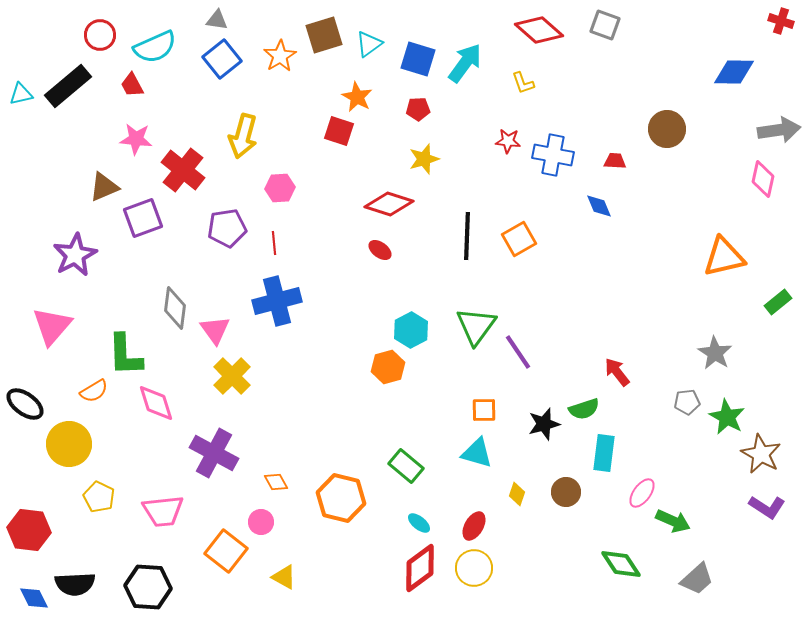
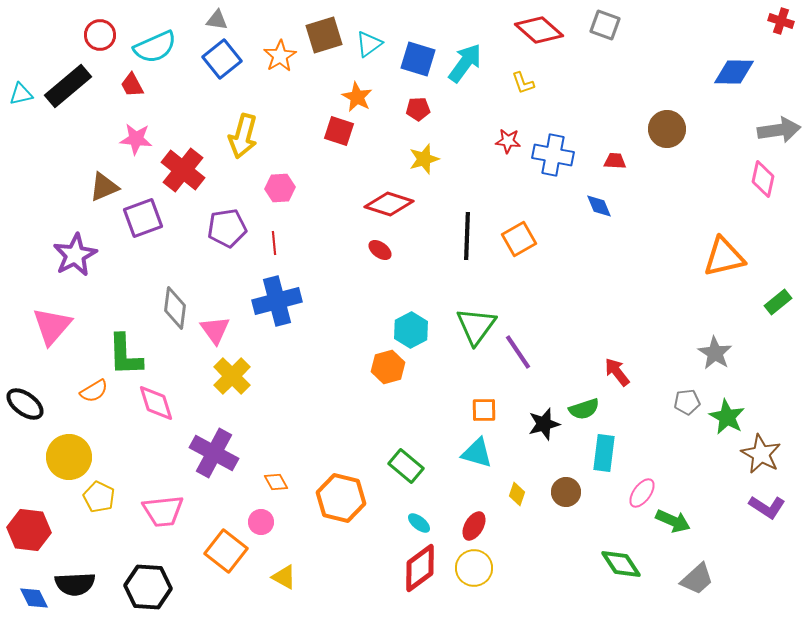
yellow circle at (69, 444): moved 13 px down
